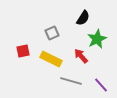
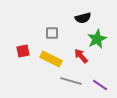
black semicircle: rotated 42 degrees clockwise
gray square: rotated 24 degrees clockwise
purple line: moved 1 px left; rotated 14 degrees counterclockwise
